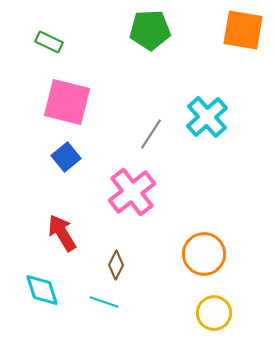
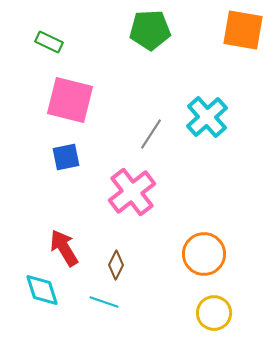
pink square: moved 3 px right, 2 px up
blue square: rotated 28 degrees clockwise
red arrow: moved 2 px right, 15 px down
